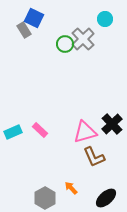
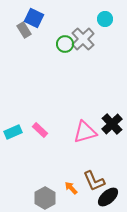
brown L-shape: moved 24 px down
black ellipse: moved 2 px right, 1 px up
